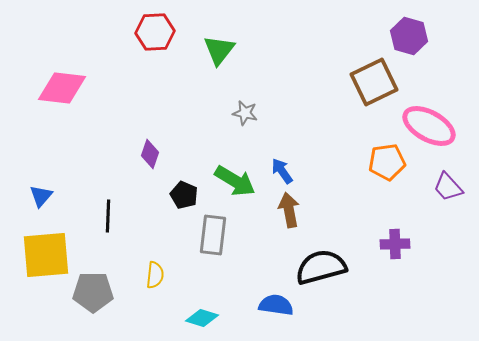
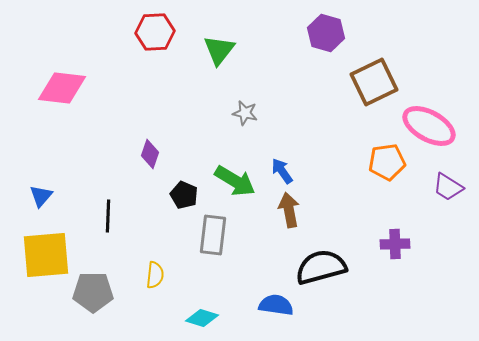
purple hexagon: moved 83 px left, 3 px up
purple trapezoid: rotated 16 degrees counterclockwise
